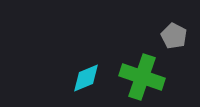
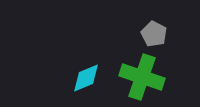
gray pentagon: moved 20 px left, 2 px up
